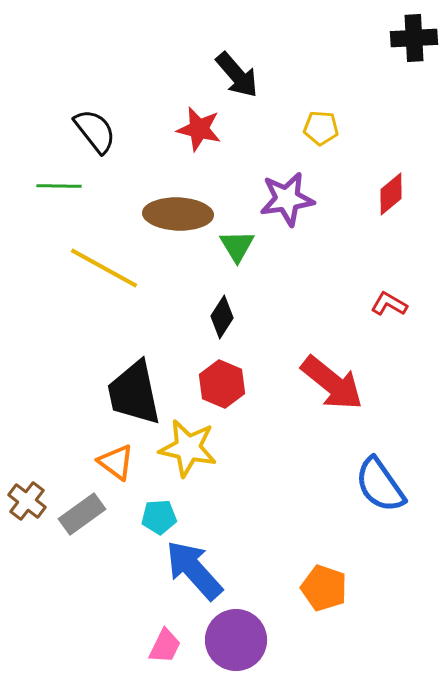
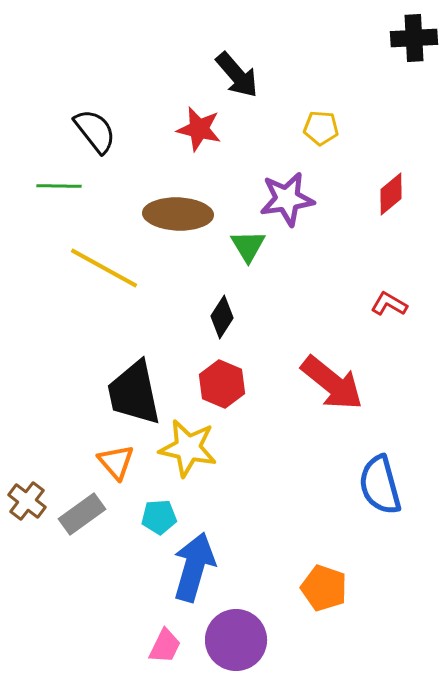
green triangle: moved 11 px right
orange triangle: rotated 12 degrees clockwise
blue semicircle: rotated 20 degrees clockwise
blue arrow: moved 3 px up; rotated 58 degrees clockwise
